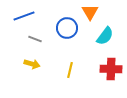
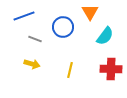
blue circle: moved 4 px left, 1 px up
